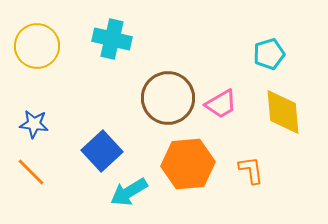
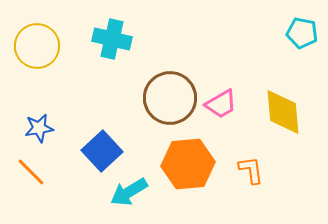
cyan pentagon: moved 33 px right, 21 px up; rotated 28 degrees clockwise
brown circle: moved 2 px right
blue star: moved 5 px right, 4 px down; rotated 16 degrees counterclockwise
